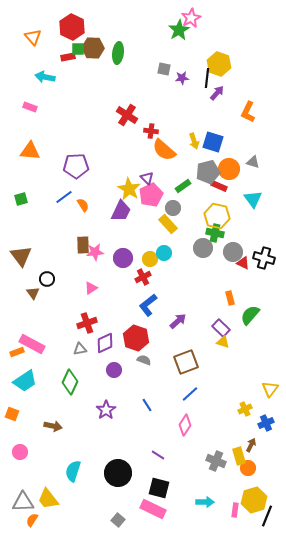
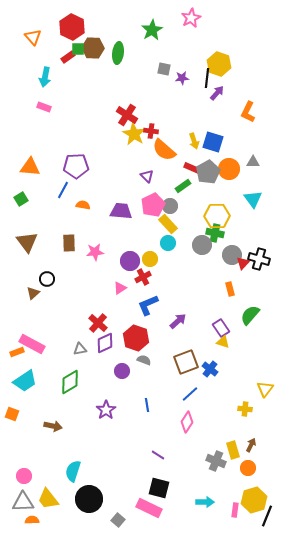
green star at (179, 30): moved 27 px left
red rectangle at (68, 57): rotated 24 degrees counterclockwise
cyan arrow at (45, 77): rotated 90 degrees counterclockwise
pink rectangle at (30, 107): moved 14 px right
orange triangle at (30, 151): moved 16 px down
gray triangle at (253, 162): rotated 16 degrees counterclockwise
gray pentagon at (208, 172): rotated 15 degrees counterclockwise
purple triangle at (147, 178): moved 2 px up
red rectangle at (219, 186): moved 27 px left, 18 px up
yellow star at (129, 189): moved 5 px right, 55 px up
pink pentagon at (151, 195): moved 2 px right, 10 px down
blue line at (64, 197): moved 1 px left, 7 px up; rotated 24 degrees counterclockwise
green square at (21, 199): rotated 16 degrees counterclockwise
orange semicircle at (83, 205): rotated 48 degrees counterclockwise
gray circle at (173, 208): moved 3 px left, 2 px up
purple trapezoid at (121, 211): rotated 110 degrees counterclockwise
yellow hexagon at (217, 216): rotated 15 degrees counterclockwise
brown rectangle at (83, 245): moved 14 px left, 2 px up
gray circle at (203, 248): moved 1 px left, 3 px up
gray circle at (233, 252): moved 1 px left, 3 px down
cyan circle at (164, 253): moved 4 px right, 10 px up
brown triangle at (21, 256): moved 6 px right, 14 px up
purple circle at (123, 258): moved 7 px right, 3 px down
black cross at (264, 258): moved 5 px left, 1 px down
red triangle at (243, 263): rotated 48 degrees clockwise
pink triangle at (91, 288): moved 29 px right
brown triangle at (33, 293): rotated 24 degrees clockwise
orange rectangle at (230, 298): moved 9 px up
blue L-shape at (148, 305): rotated 15 degrees clockwise
red cross at (87, 323): moved 11 px right; rotated 30 degrees counterclockwise
purple rectangle at (221, 328): rotated 12 degrees clockwise
purple circle at (114, 370): moved 8 px right, 1 px down
green diamond at (70, 382): rotated 35 degrees clockwise
yellow triangle at (270, 389): moved 5 px left
blue line at (147, 405): rotated 24 degrees clockwise
yellow cross at (245, 409): rotated 32 degrees clockwise
blue cross at (266, 423): moved 56 px left, 54 px up; rotated 28 degrees counterclockwise
pink diamond at (185, 425): moved 2 px right, 3 px up
pink circle at (20, 452): moved 4 px right, 24 px down
yellow rectangle at (239, 456): moved 6 px left, 6 px up
black circle at (118, 473): moved 29 px left, 26 px down
pink rectangle at (153, 509): moved 4 px left, 1 px up
orange semicircle at (32, 520): rotated 56 degrees clockwise
